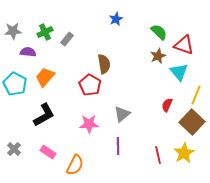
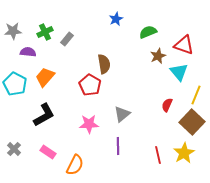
green semicircle: moved 11 px left; rotated 66 degrees counterclockwise
